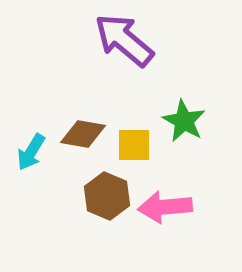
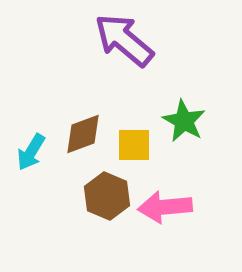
brown diamond: rotated 30 degrees counterclockwise
